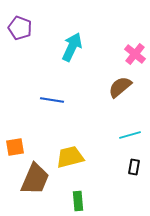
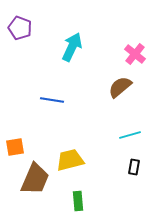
yellow trapezoid: moved 3 px down
